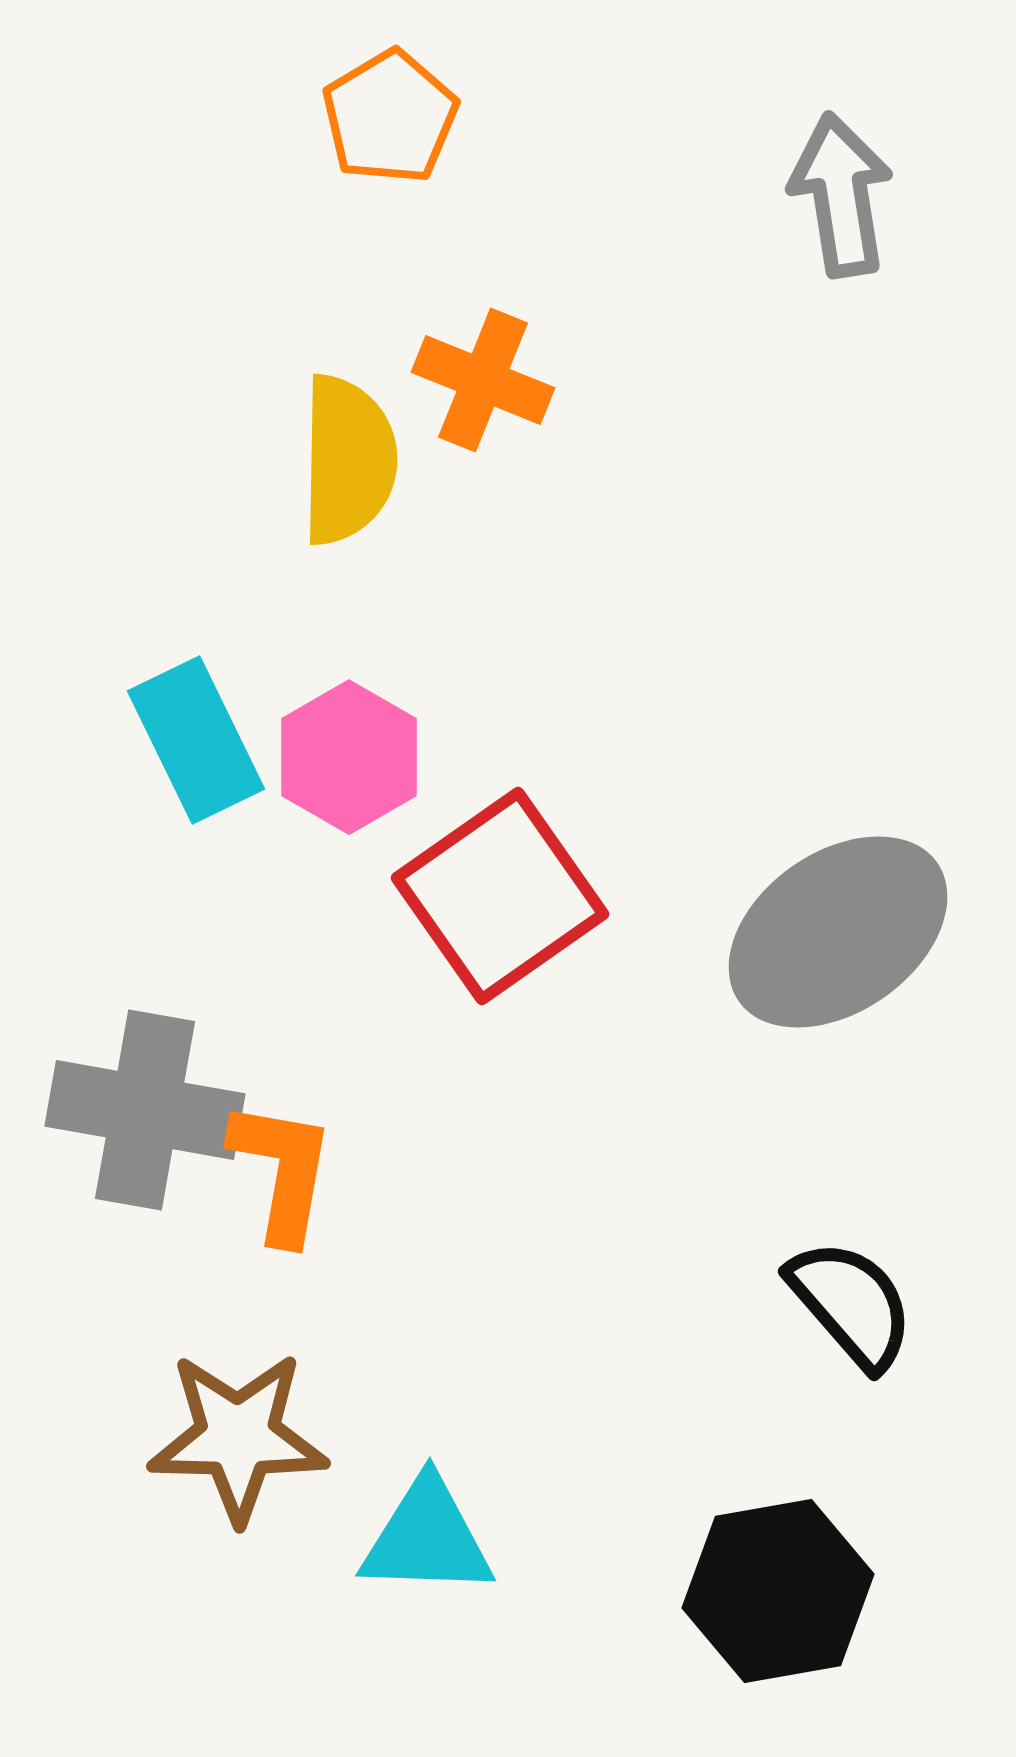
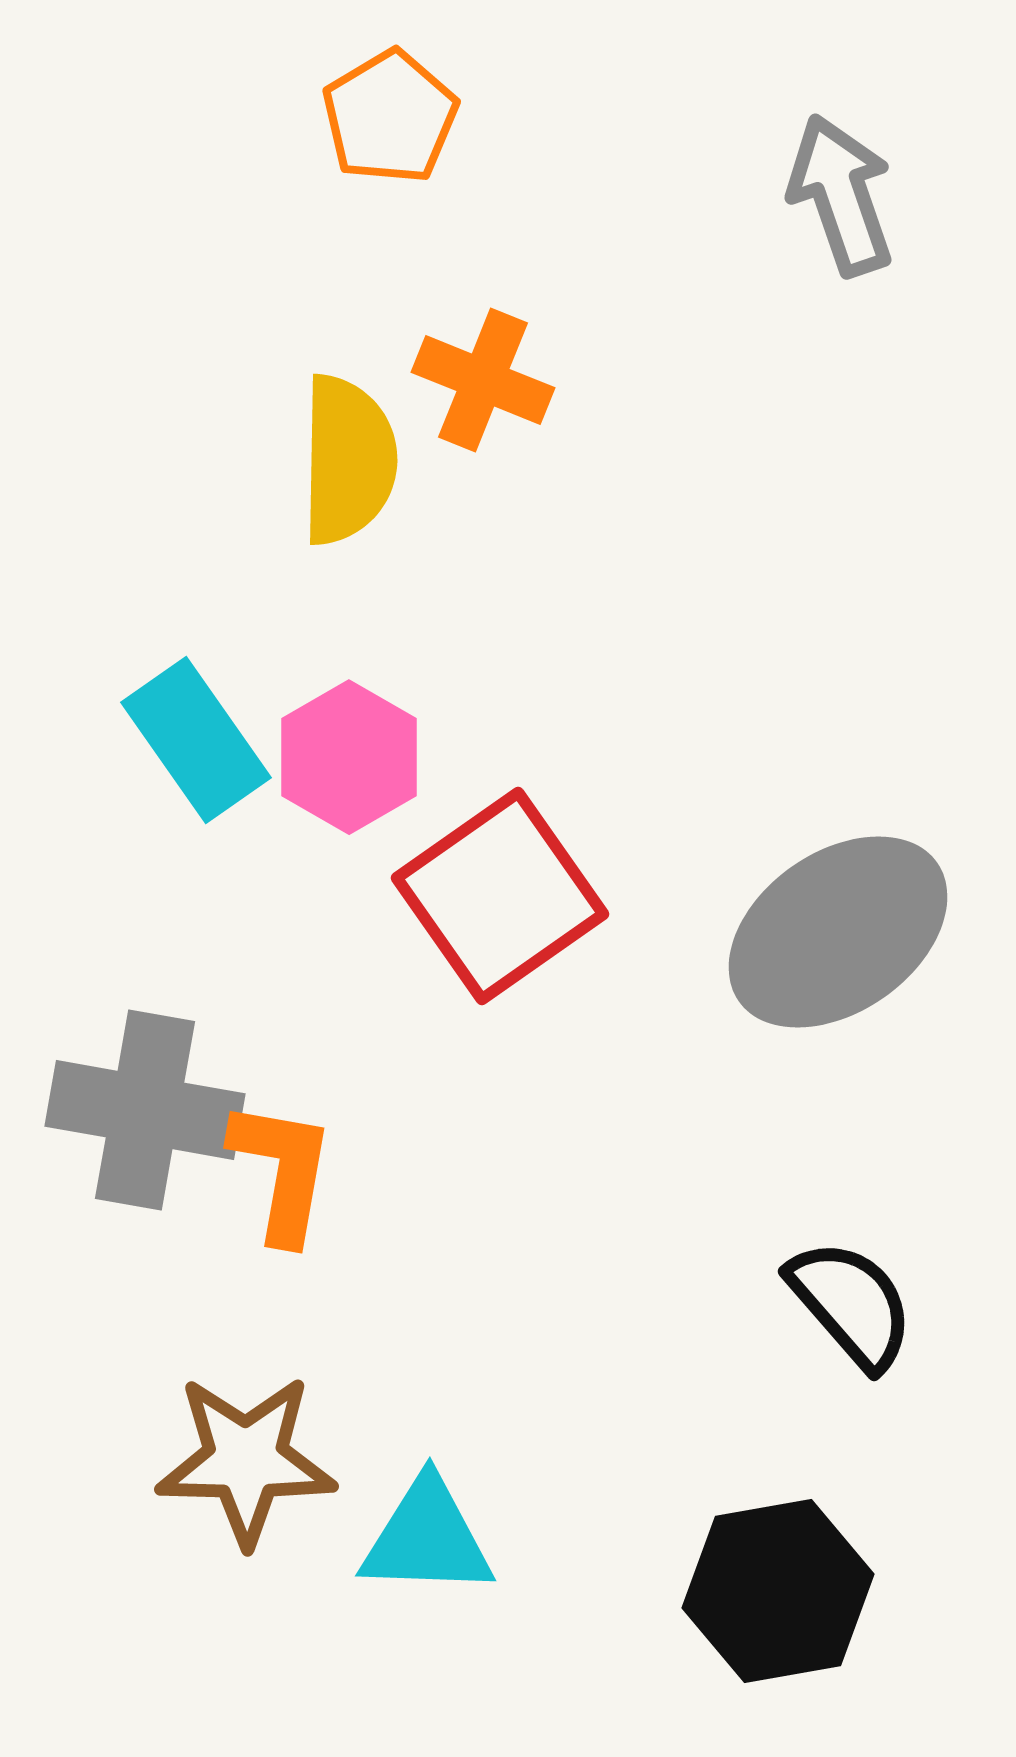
gray arrow: rotated 10 degrees counterclockwise
cyan rectangle: rotated 9 degrees counterclockwise
brown star: moved 8 px right, 23 px down
